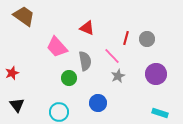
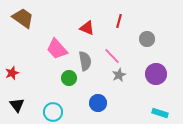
brown trapezoid: moved 1 px left, 2 px down
red line: moved 7 px left, 17 px up
pink trapezoid: moved 2 px down
gray star: moved 1 px right, 1 px up
cyan circle: moved 6 px left
